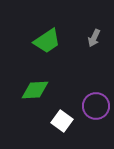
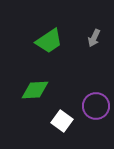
green trapezoid: moved 2 px right
